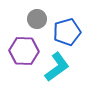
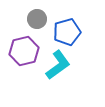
purple hexagon: rotated 16 degrees counterclockwise
cyan L-shape: moved 1 px right, 2 px up
